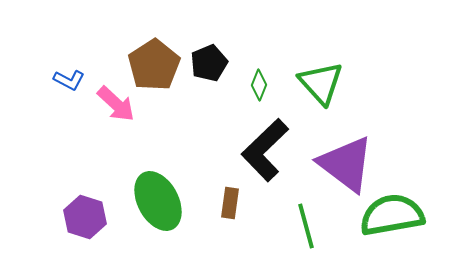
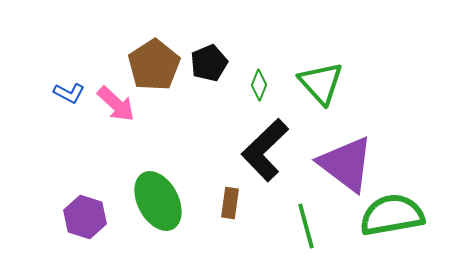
blue L-shape: moved 13 px down
